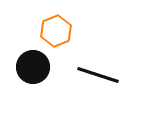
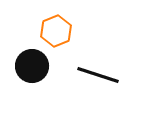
black circle: moved 1 px left, 1 px up
